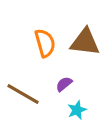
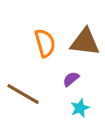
purple semicircle: moved 7 px right, 5 px up
cyan star: moved 3 px right, 2 px up
